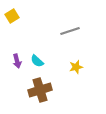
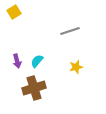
yellow square: moved 2 px right, 4 px up
cyan semicircle: rotated 88 degrees clockwise
brown cross: moved 6 px left, 2 px up
